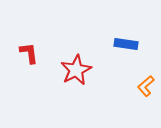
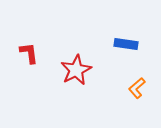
orange L-shape: moved 9 px left, 2 px down
